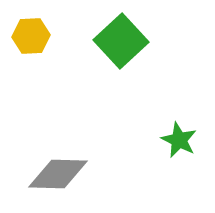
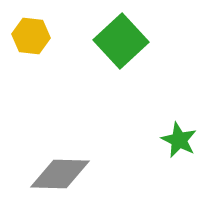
yellow hexagon: rotated 9 degrees clockwise
gray diamond: moved 2 px right
